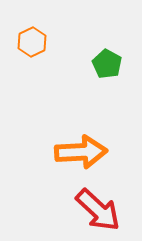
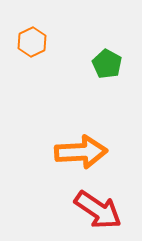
red arrow: rotated 9 degrees counterclockwise
